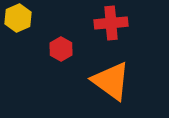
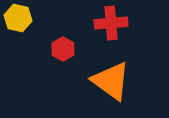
yellow hexagon: rotated 24 degrees counterclockwise
red hexagon: moved 2 px right
